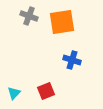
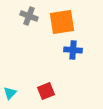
blue cross: moved 1 px right, 10 px up; rotated 12 degrees counterclockwise
cyan triangle: moved 4 px left
